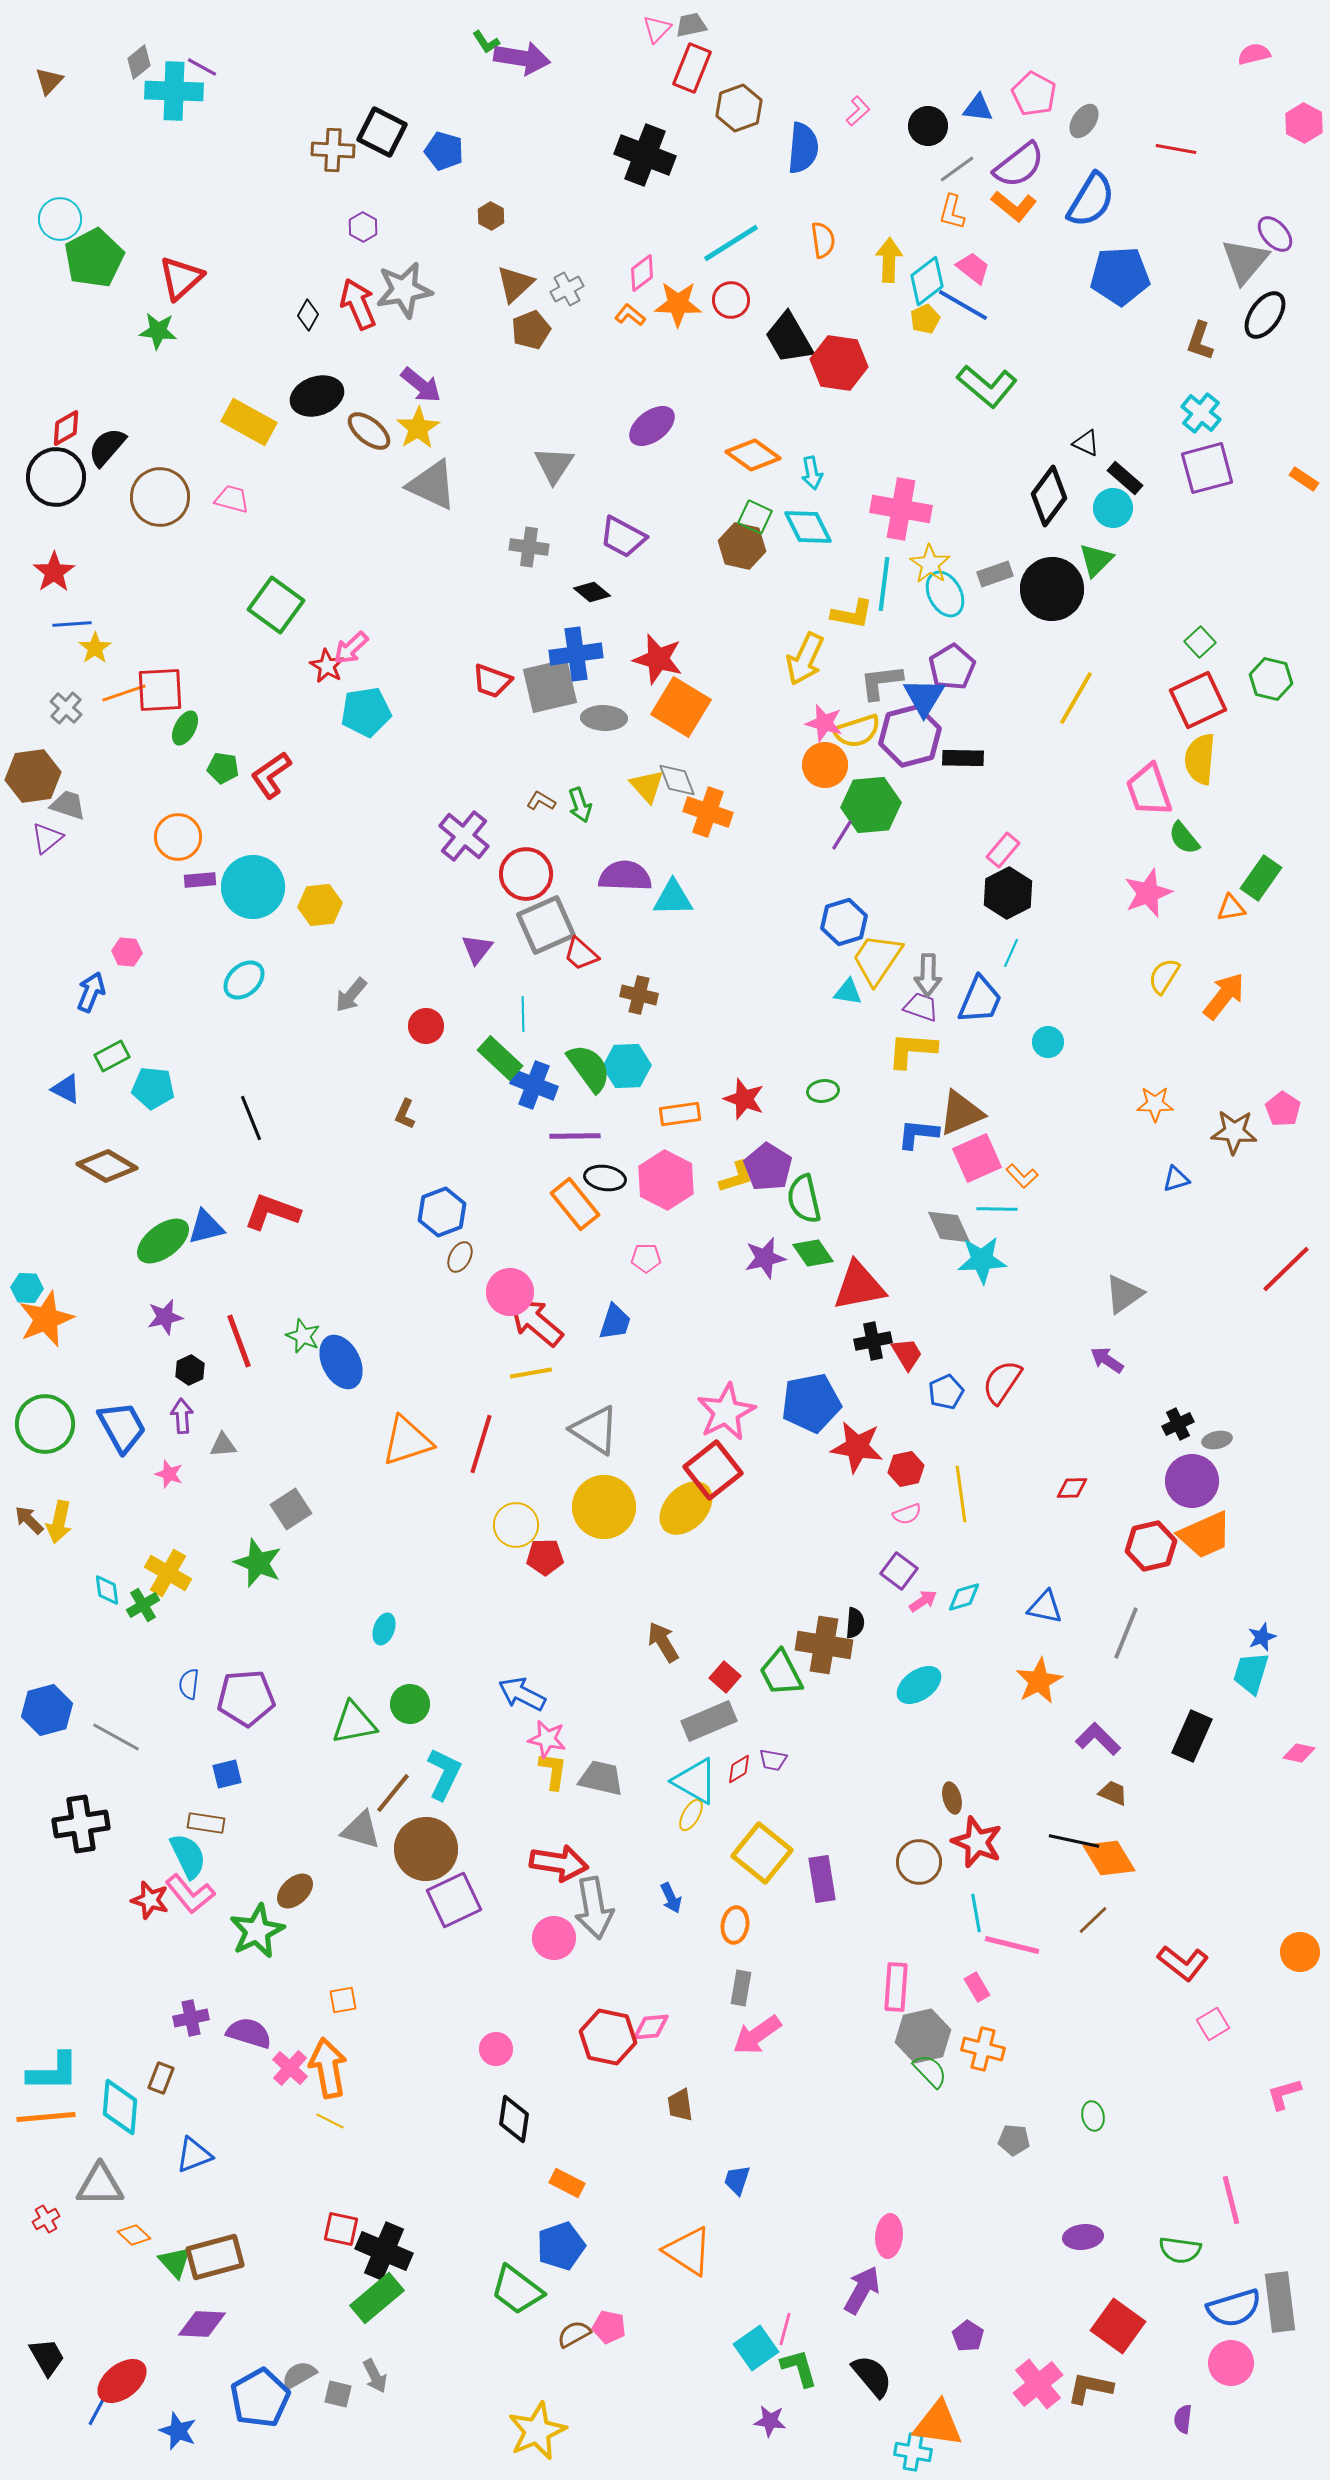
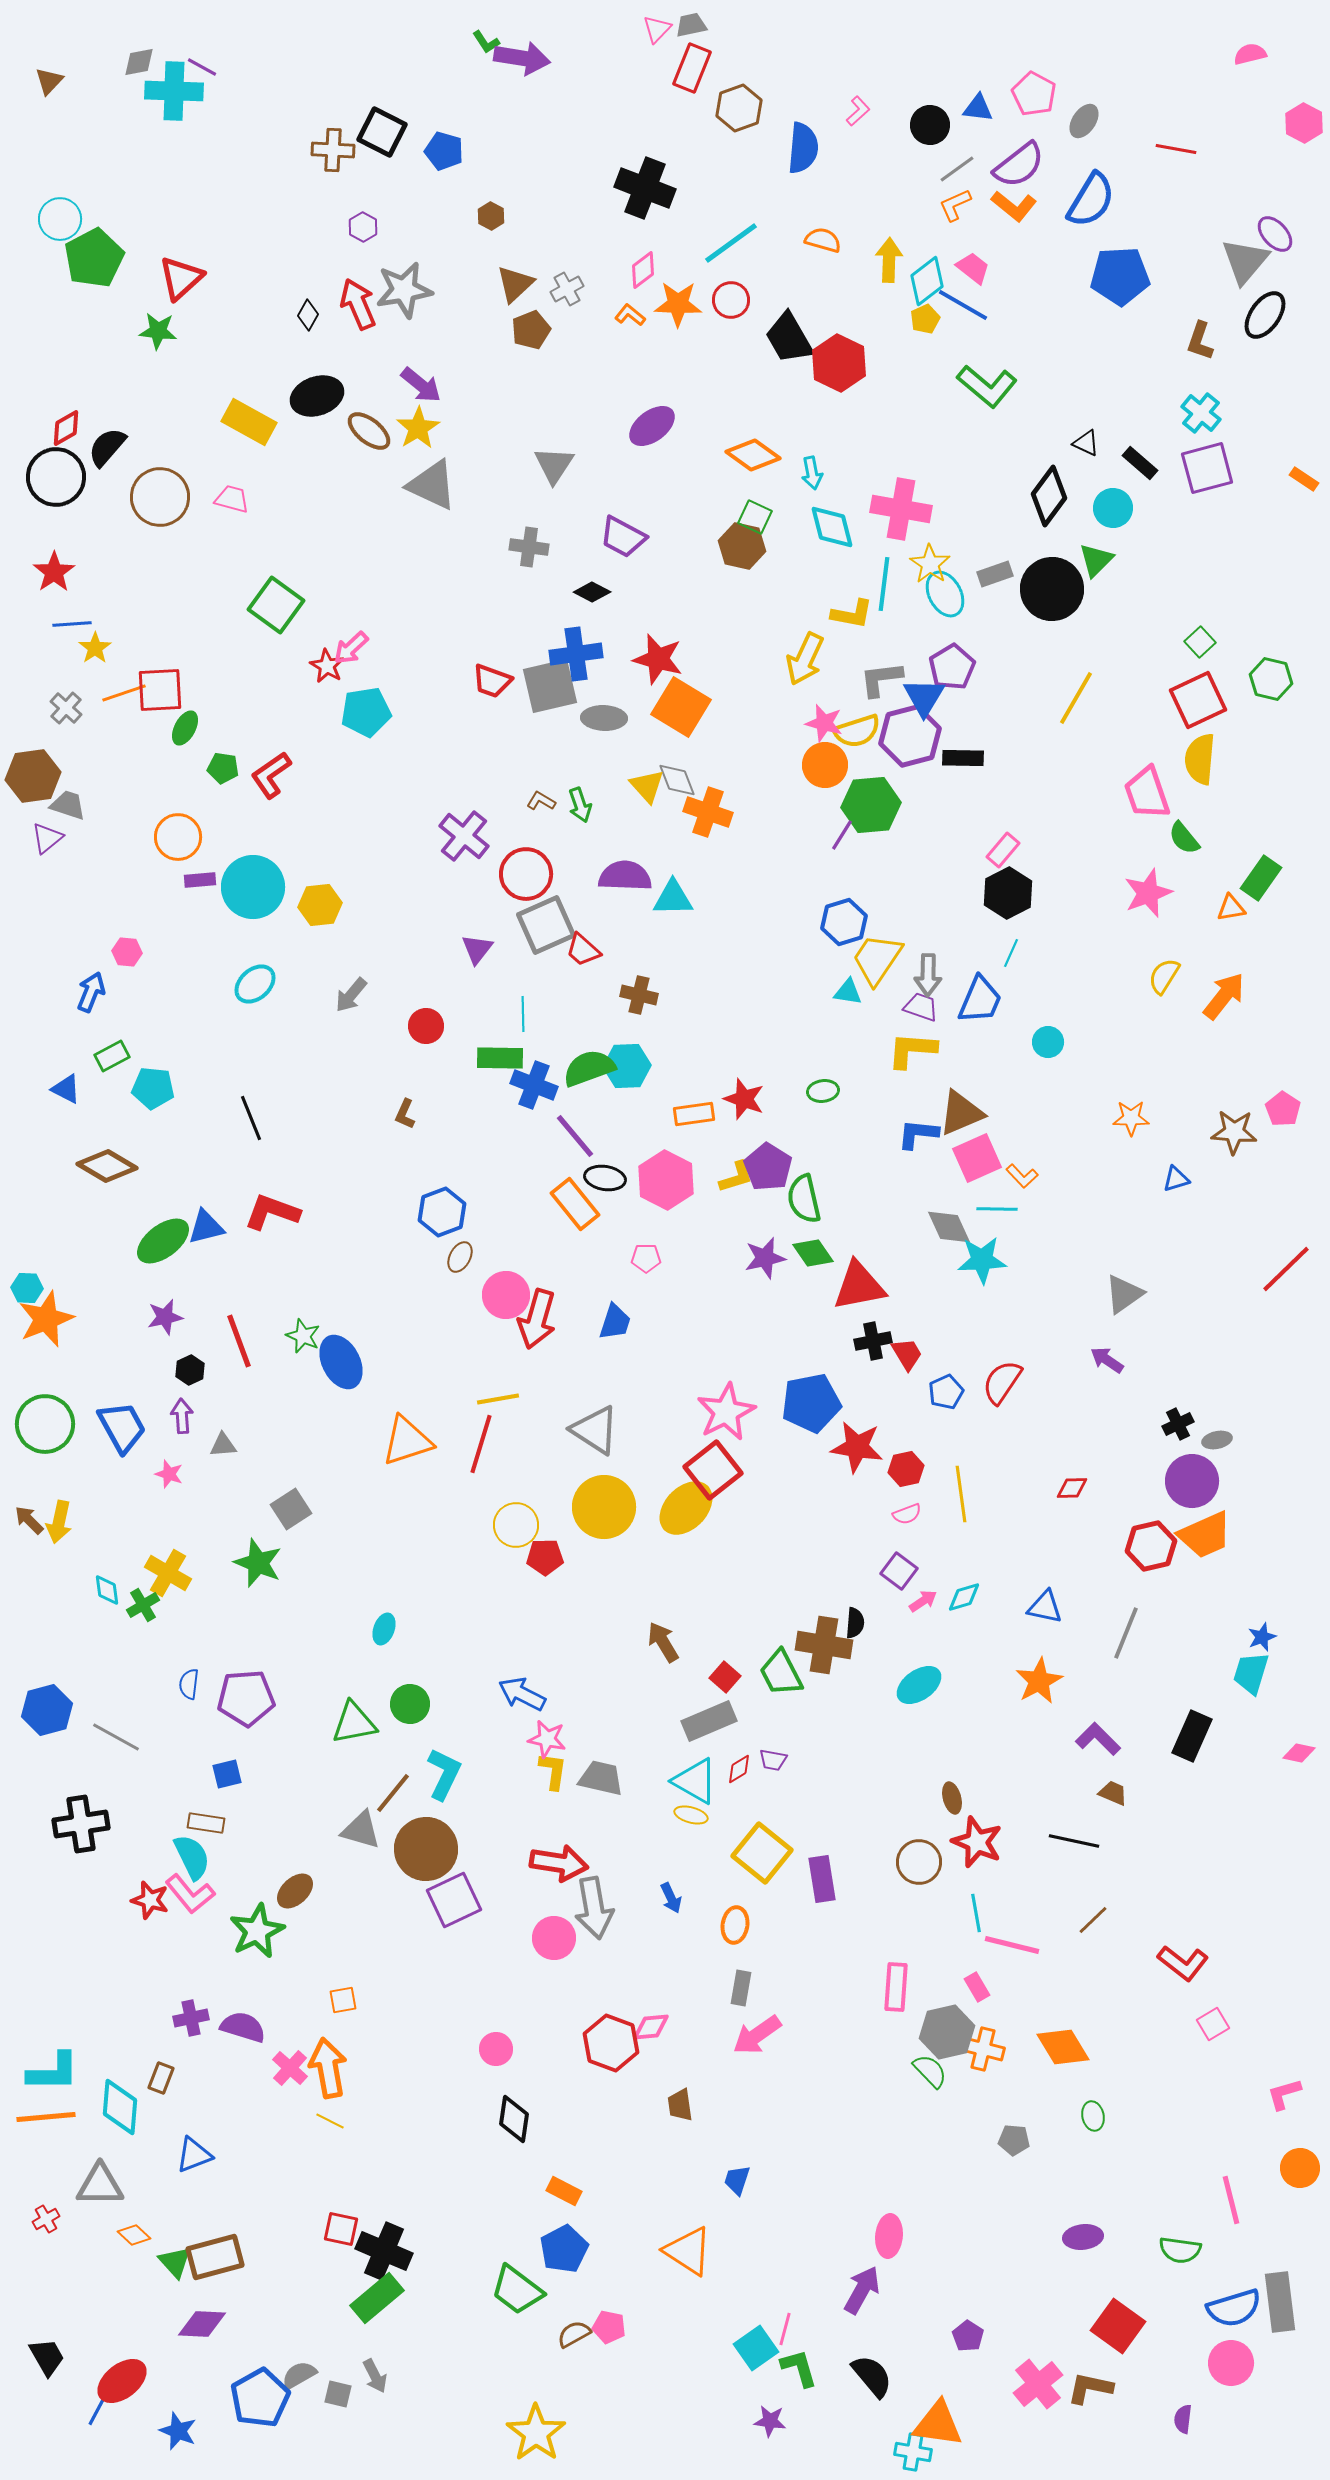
pink semicircle at (1254, 54): moved 4 px left
gray diamond at (139, 62): rotated 28 degrees clockwise
black circle at (928, 126): moved 2 px right, 1 px up
black cross at (645, 155): moved 33 px down
orange L-shape at (952, 212): moved 3 px right, 7 px up; rotated 51 degrees clockwise
orange semicircle at (823, 240): rotated 66 degrees counterclockwise
cyan line at (731, 243): rotated 4 degrees counterclockwise
pink diamond at (642, 273): moved 1 px right, 3 px up
red hexagon at (839, 363): rotated 18 degrees clockwise
black rectangle at (1125, 478): moved 15 px right, 15 px up
cyan diamond at (808, 527): moved 24 px right; rotated 12 degrees clockwise
black diamond at (592, 592): rotated 12 degrees counterclockwise
gray L-shape at (881, 682): moved 3 px up
pink trapezoid at (1149, 790): moved 2 px left, 3 px down
red trapezoid at (581, 954): moved 2 px right, 4 px up
cyan ellipse at (244, 980): moved 11 px right, 4 px down
green rectangle at (500, 1058): rotated 42 degrees counterclockwise
green semicircle at (589, 1068): rotated 74 degrees counterclockwise
orange star at (1155, 1104): moved 24 px left, 14 px down
orange rectangle at (680, 1114): moved 14 px right
purple line at (575, 1136): rotated 51 degrees clockwise
pink circle at (510, 1292): moved 4 px left, 3 px down
red arrow at (536, 1322): moved 1 px right, 3 px up; rotated 114 degrees counterclockwise
yellow line at (531, 1373): moved 33 px left, 26 px down
yellow ellipse at (691, 1815): rotated 76 degrees clockwise
cyan semicircle at (188, 1856): moved 4 px right, 1 px down
orange diamond at (1109, 1858): moved 46 px left, 189 px down
orange circle at (1300, 1952): moved 216 px down
purple semicircle at (249, 2033): moved 6 px left, 6 px up
gray hexagon at (923, 2036): moved 24 px right, 4 px up
red hexagon at (608, 2037): moved 3 px right, 6 px down; rotated 8 degrees clockwise
orange rectangle at (567, 2183): moved 3 px left, 8 px down
blue pentagon at (561, 2246): moved 3 px right, 3 px down; rotated 9 degrees counterclockwise
yellow star at (537, 2431): moved 1 px left, 2 px down; rotated 12 degrees counterclockwise
